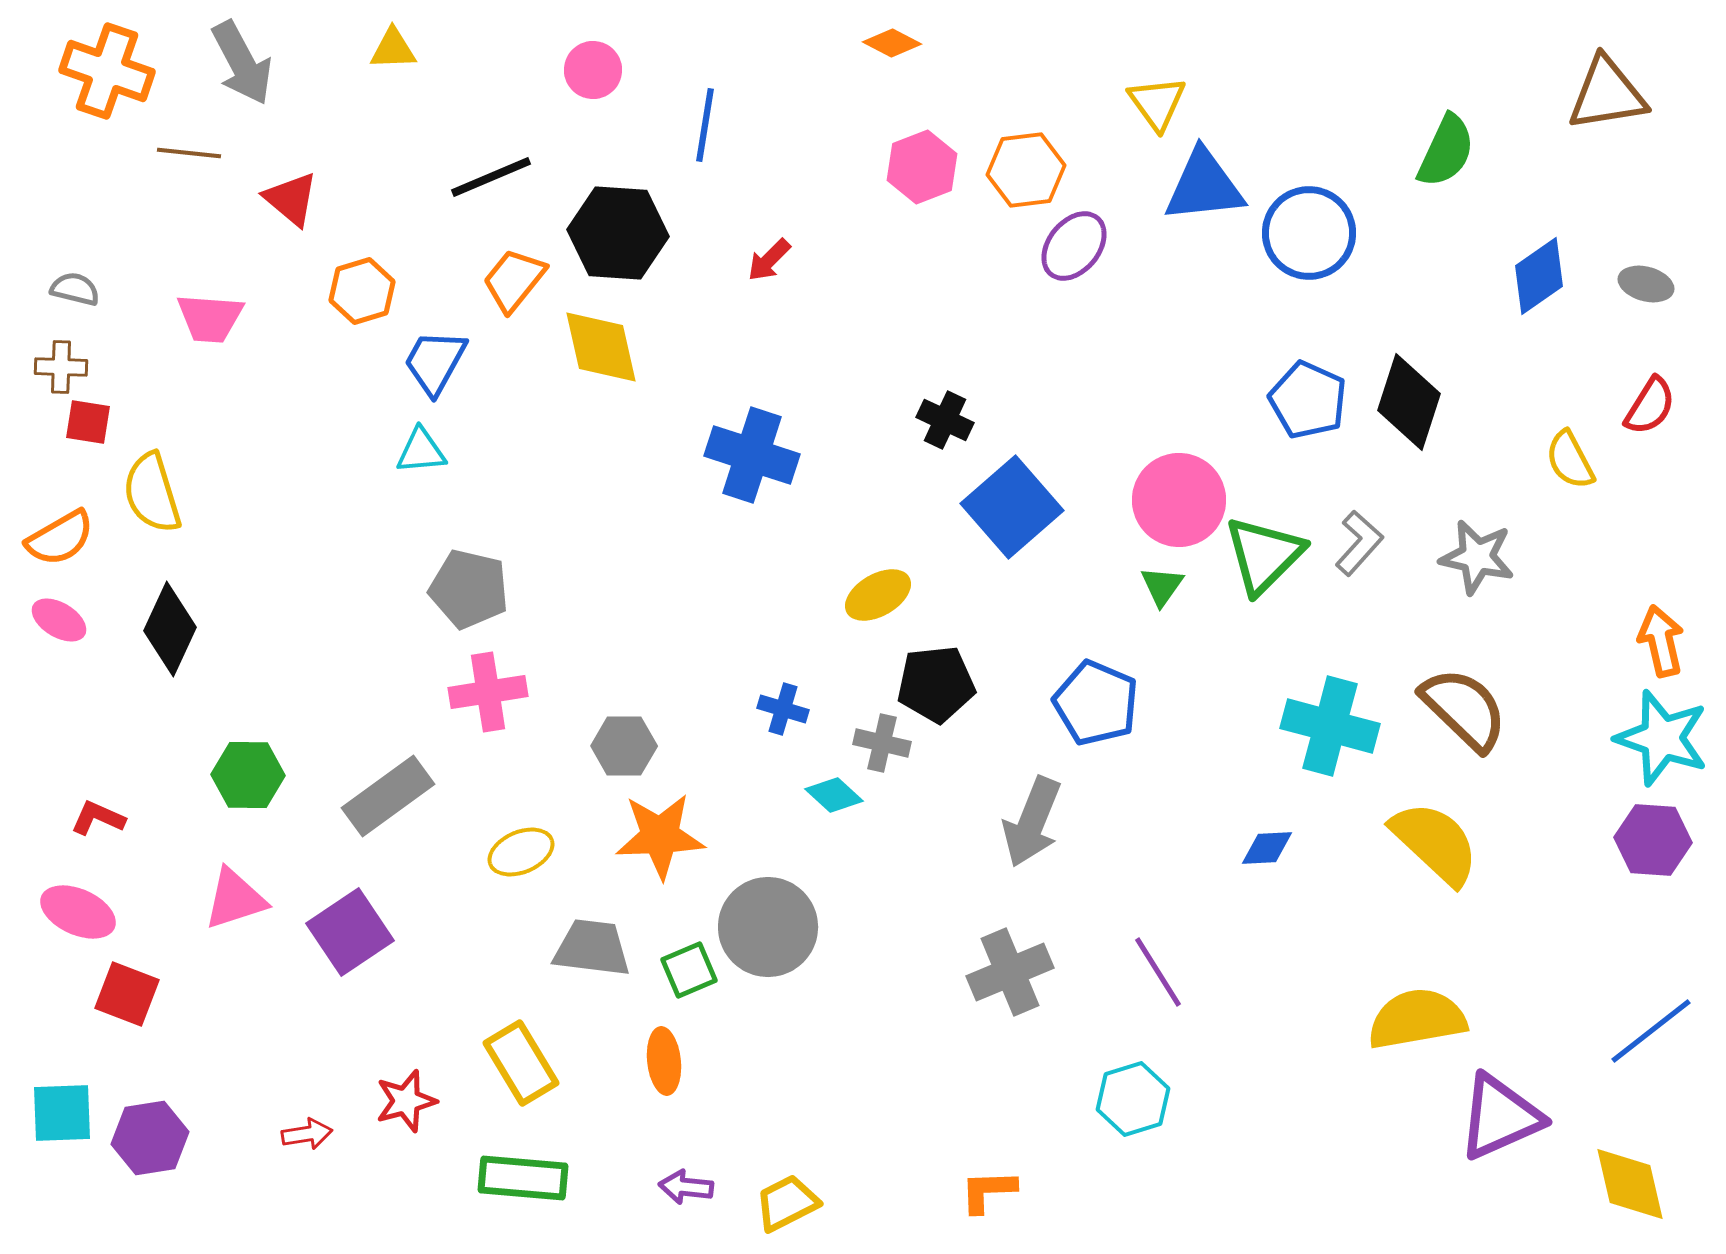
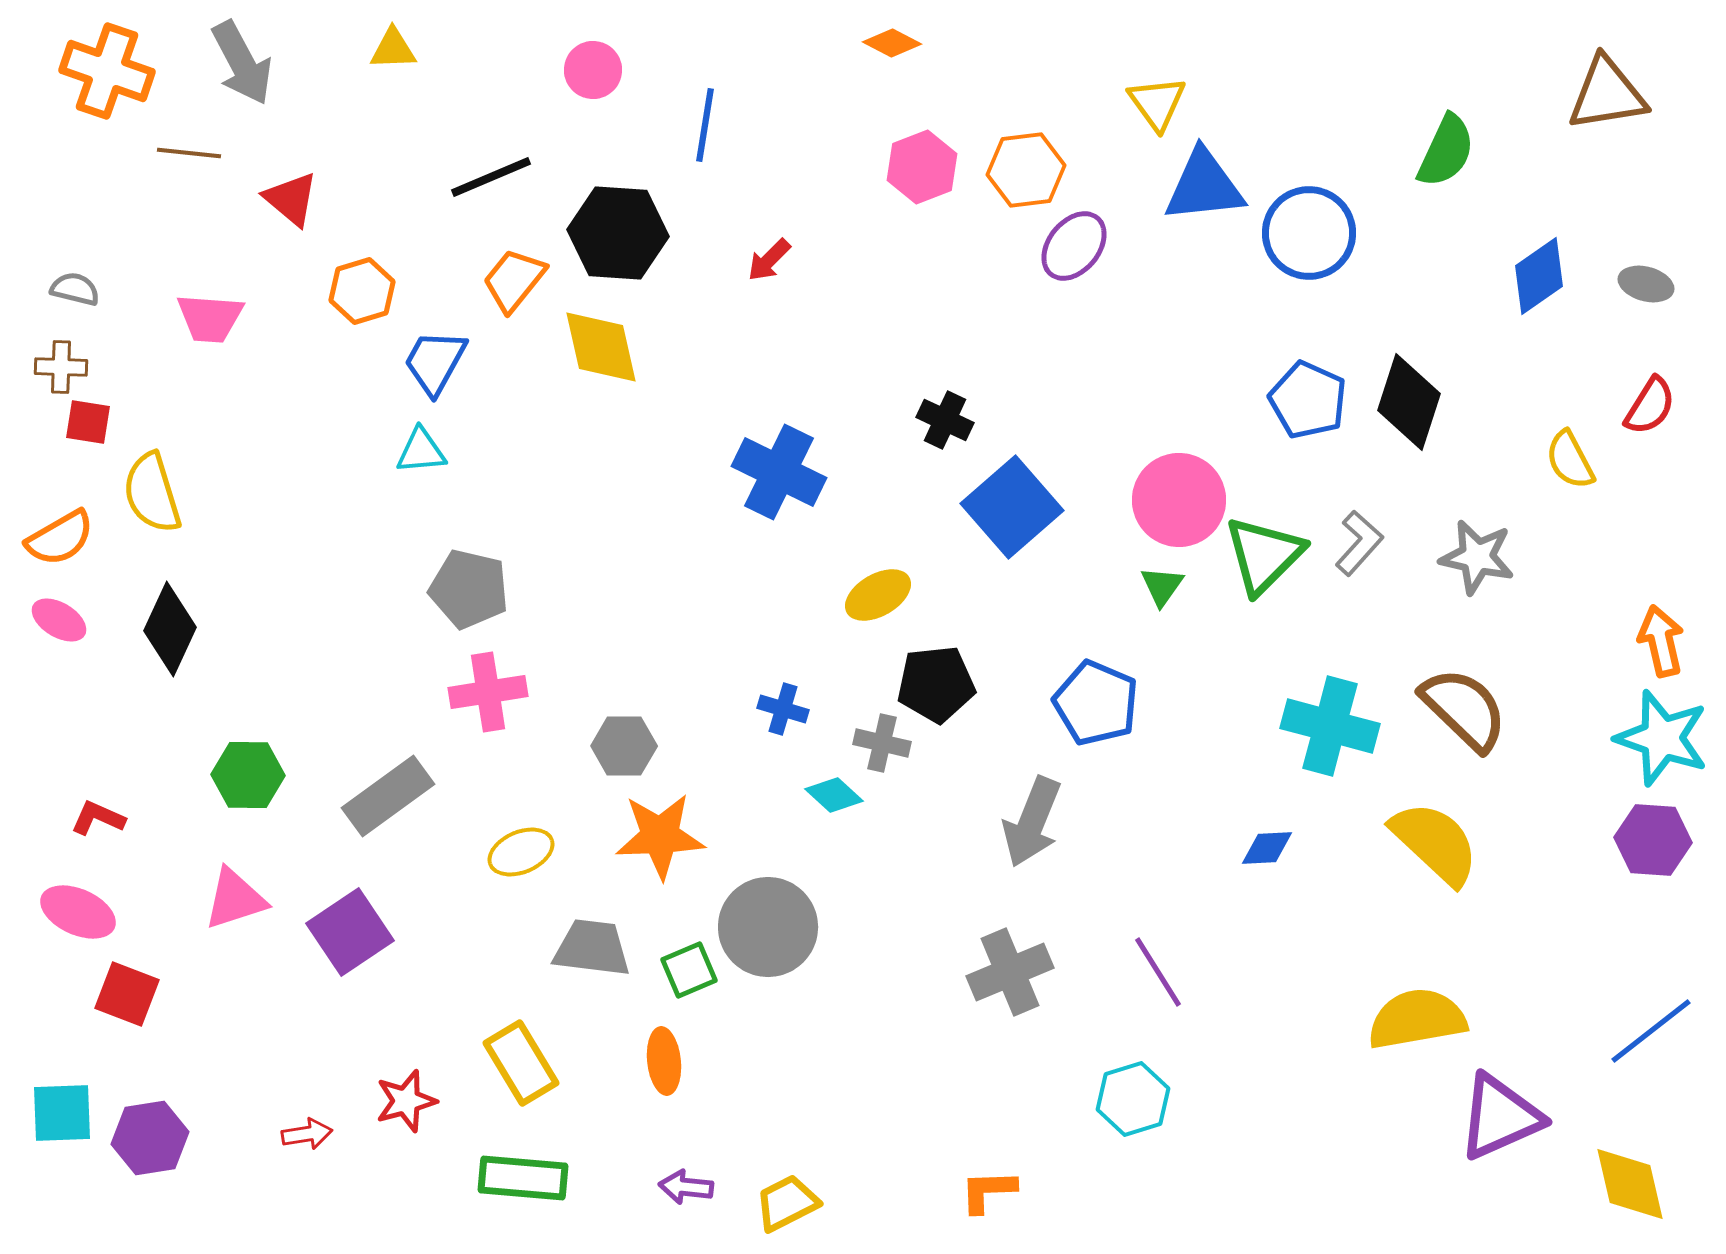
blue cross at (752, 455): moved 27 px right, 17 px down; rotated 8 degrees clockwise
